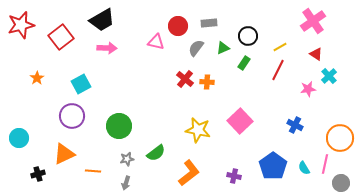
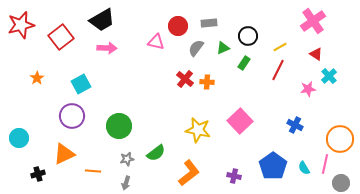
orange circle: moved 1 px down
